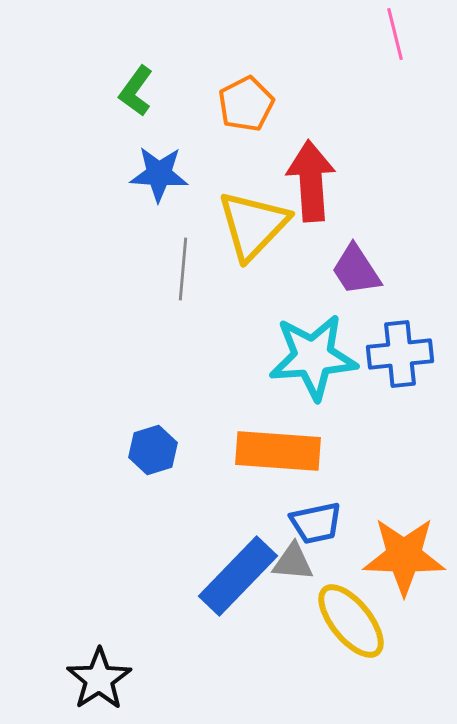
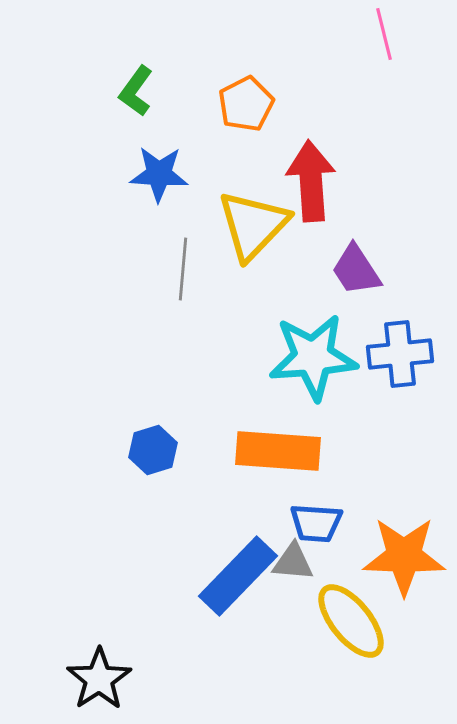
pink line: moved 11 px left
blue trapezoid: rotated 16 degrees clockwise
